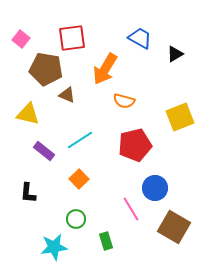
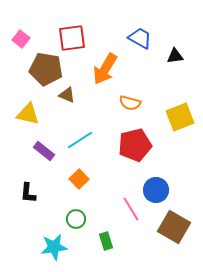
black triangle: moved 2 px down; rotated 24 degrees clockwise
orange semicircle: moved 6 px right, 2 px down
blue circle: moved 1 px right, 2 px down
